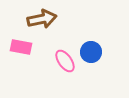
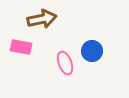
blue circle: moved 1 px right, 1 px up
pink ellipse: moved 2 px down; rotated 15 degrees clockwise
